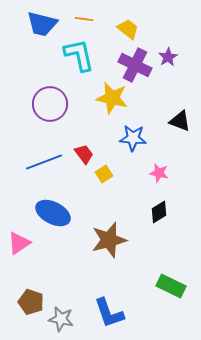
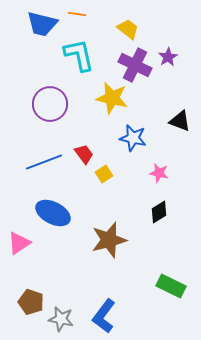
orange line: moved 7 px left, 5 px up
blue star: rotated 8 degrees clockwise
blue L-shape: moved 5 px left, 3 px down; rotated 56 degrees clockwise
